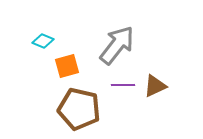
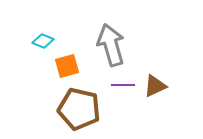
gray arrow: moved 6 px left; rotated 54 degrees counterclockwise
